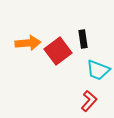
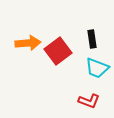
black rectangle: moved 9 px right
cyan trapezoid: moved 1 px left, 2 px up
red L-shape: rotated 70 degrees clockwise
